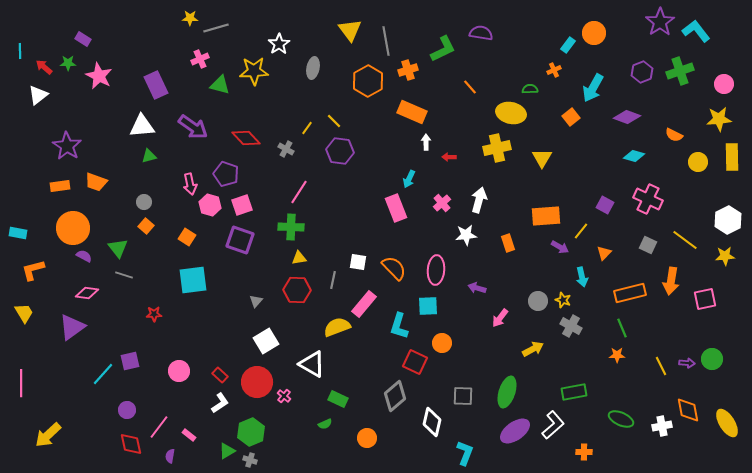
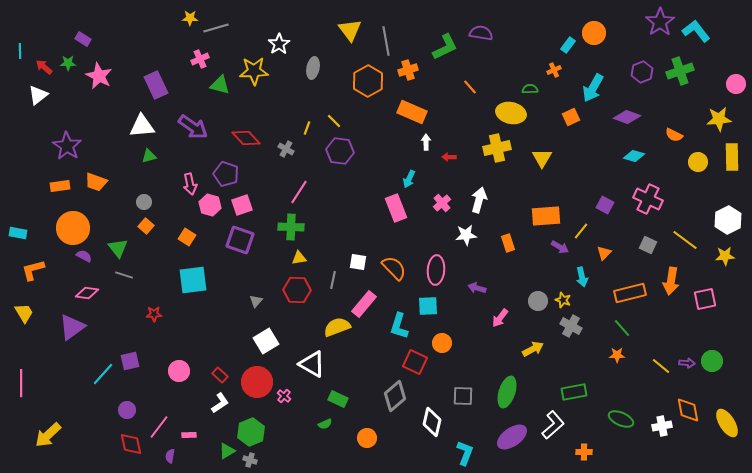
green L-shape at (443, 49): moved 2 px right, 2 px up
pink circle at (724, 84): moved 12 px right
orange square at (571, 117): rotated 12 degrees clockwise
yellow line at (307, 128): rotated 16 degrees counterclockwise
green line at (622, 328): rotated 18 degrees counterclockwise
green circle at (712, 359): moved 2 px down
yellow line at (661, 366): rotated 24 degrees counterclockwise
purple ellipse at (515, 431): moved 3 px left, 6 px down
pink rectangle at (189, 435): rotated 40 degrees counterclockwise
